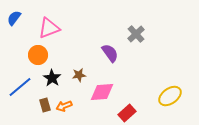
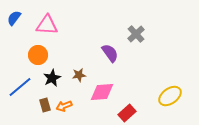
pink triangle: moved 2 px left, 3 px up; rotated 25 degrees clockwise
black star: rotated 12 degrees clockwise
